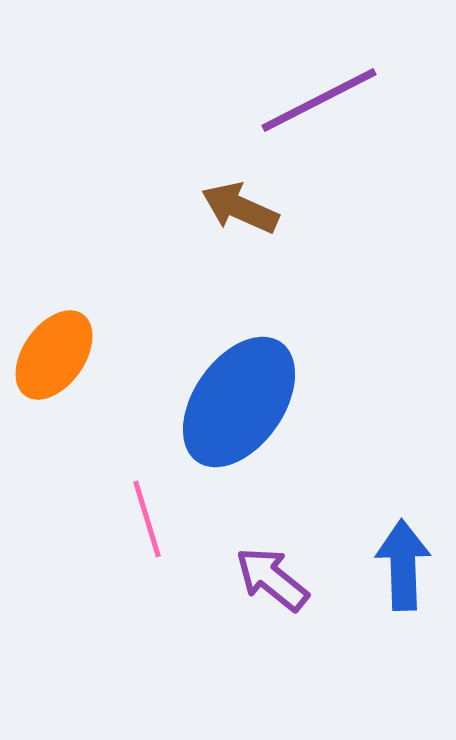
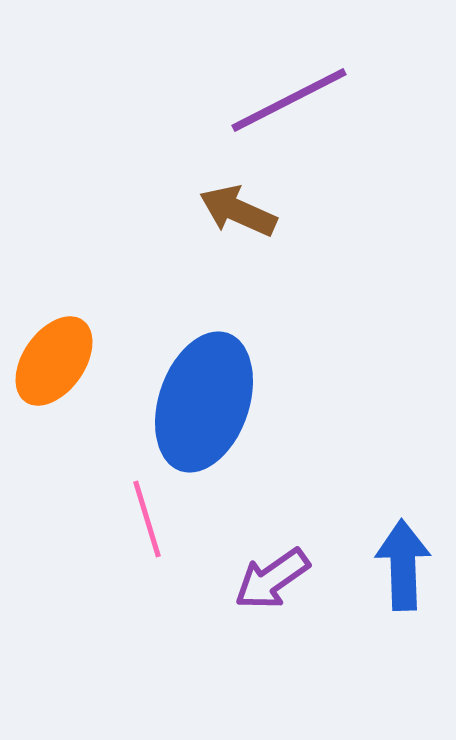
purple line: moved 30 px left
brown arrow: moved 2 px left, 3 px down
orange ellipse: moved 6 px down
blue ellipse: moved 35 px left; rotated 16 degrees counterclockwise
purple arrow: rotated 74 degrees counterclockwise
